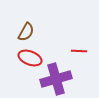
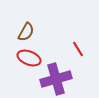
red line: moved 1 px left, 2 px up; rotated 56 degrees clockwise
red ellipse: moved 1 px left
